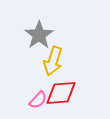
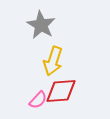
gray star: moved 2 px right, 10 px up; rotated 8 degrees counterclockwise
red diamond: moved 2 px up
